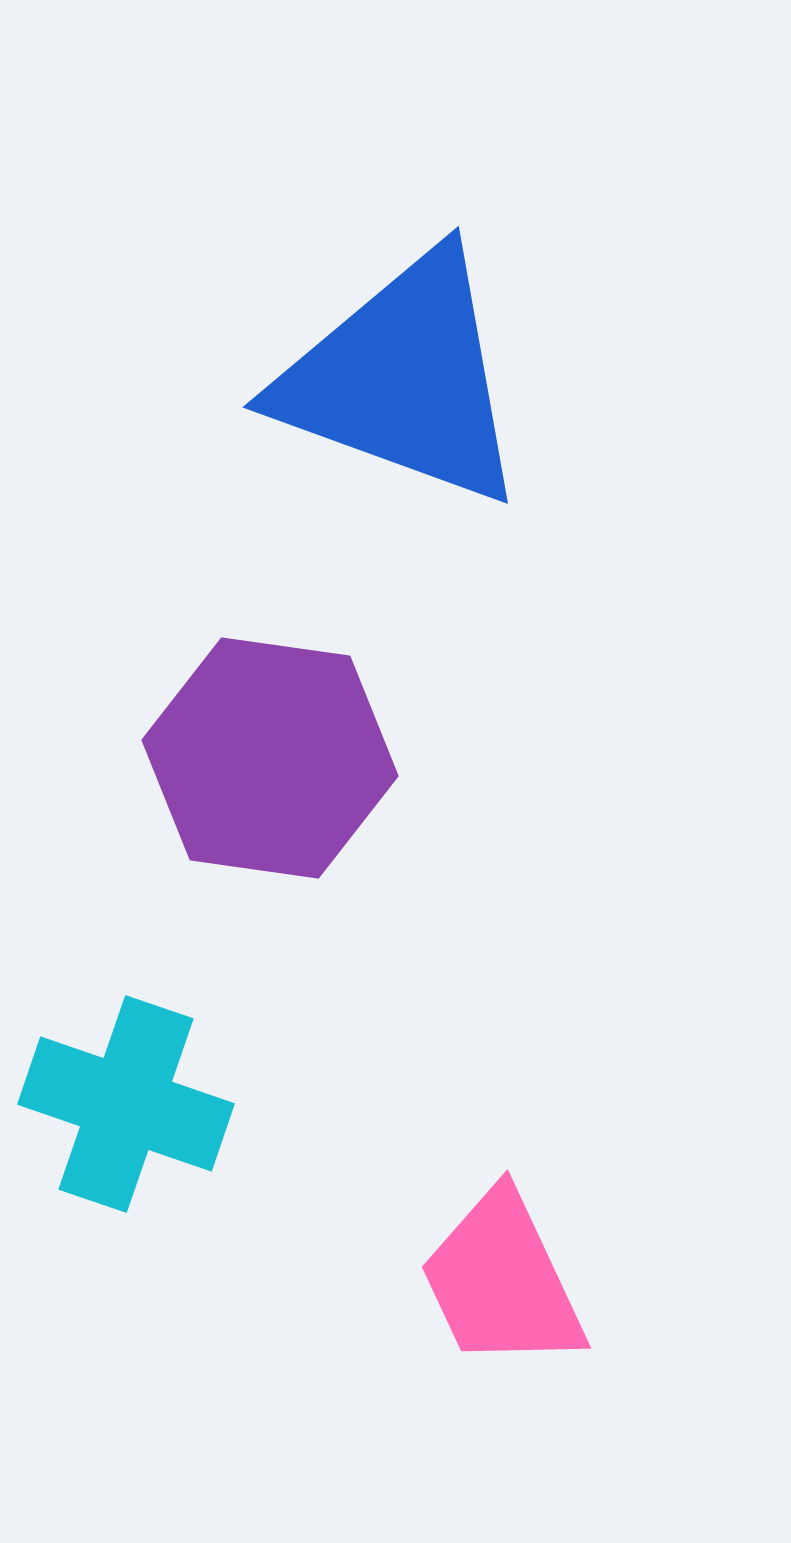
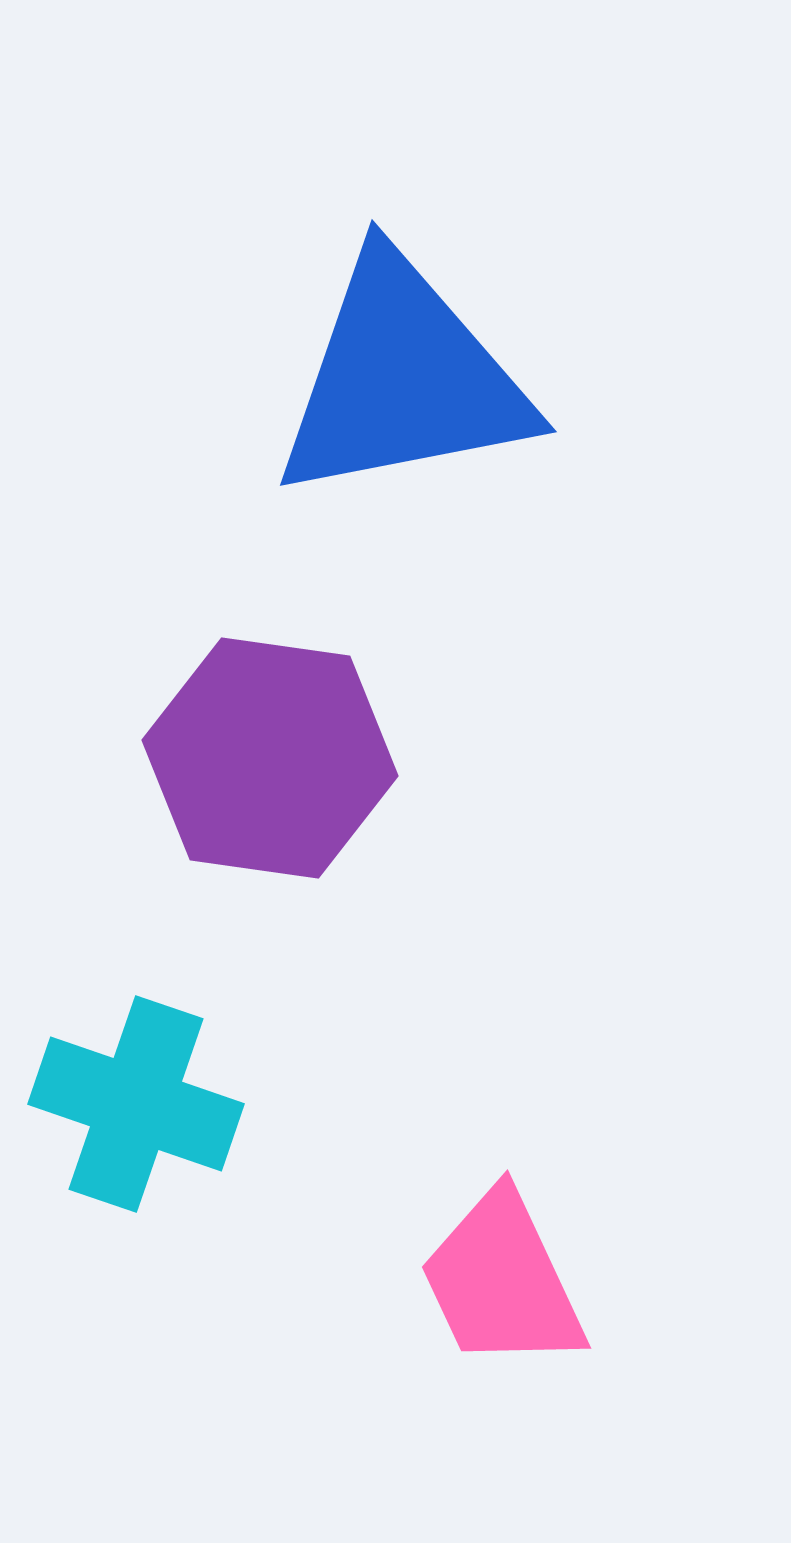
blue triangle: rotated 31 degrees counterclockwise
cyan cross: moved 10 px right
